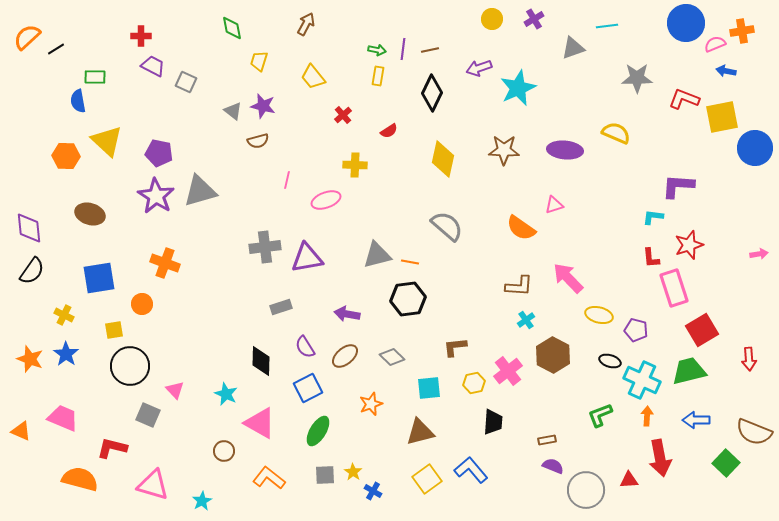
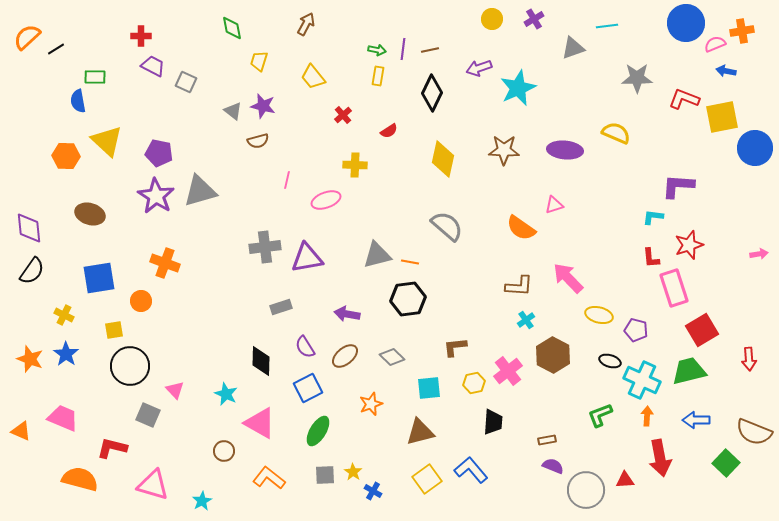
orange circle at (142, 304): moved 1 px left, 3 px up
red triangle at (629, 480): moved 4 px left
